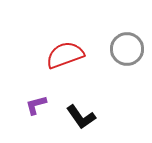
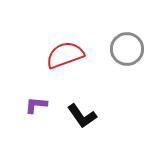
purple L-shape: rotated 20 degrees clockwise
black L-shape: moved 1 px right, 1 px up
